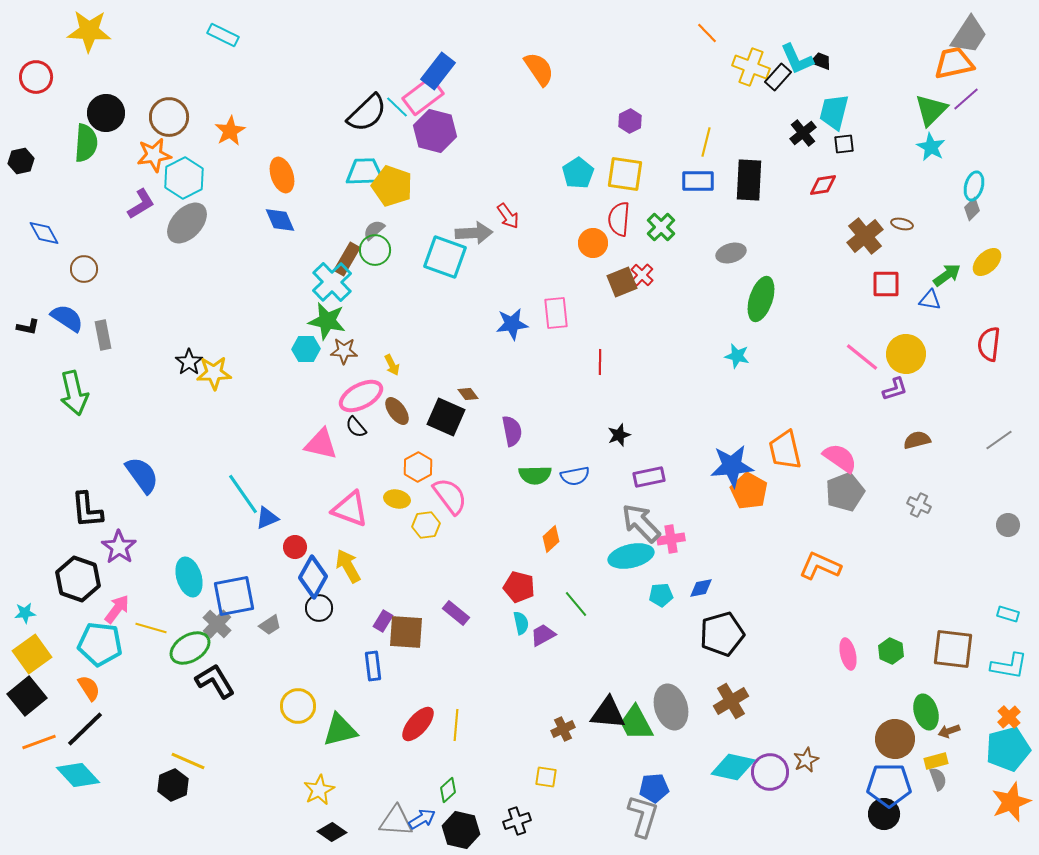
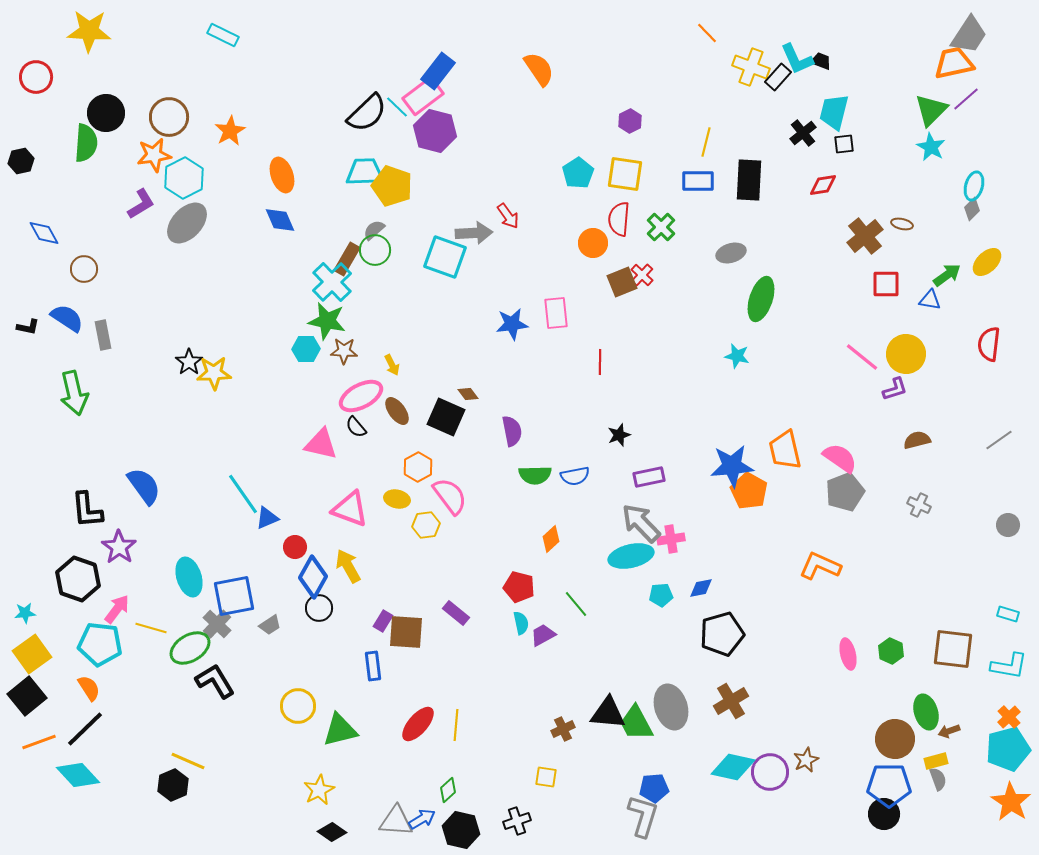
blue semicircle at (142, 475): moved 2 px right, 11 px down
orange star at (1011, 802): rotated 18 degrees counterclockwise
